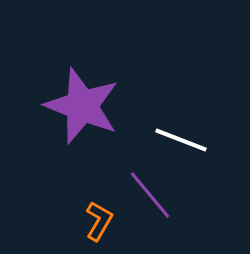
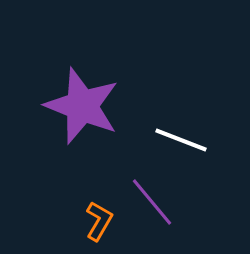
purple line: moved 2 px right, 7 px down
